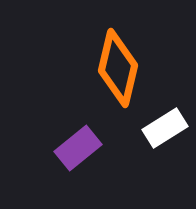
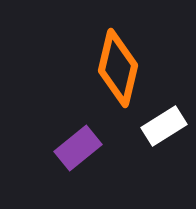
white rectangle: moved 1 px left, 2 px up
